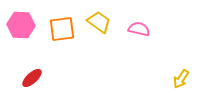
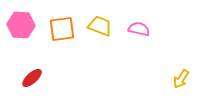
yellow trapezoid: moved 1 px right, 4 px down; rotated 15 degrees counterclockwise
